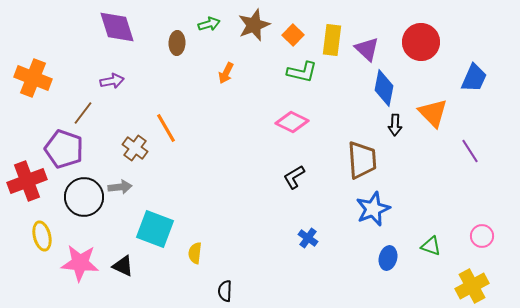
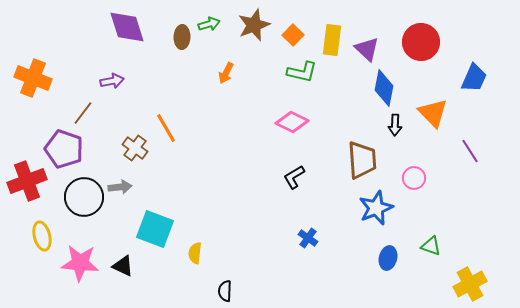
purple diamond: moved 10 px right
brown ellipse: moved 5 px right, 6 px up
blue star: moved 3 px right, 1 px up
pink circle: moved 68 px left, 58 px up
yellow cross: moved 2 px left, 2 px up
